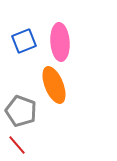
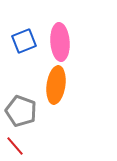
orange ellipse: moved 2 px right; rotated 30 degrees clockwise
red line: moved 2 px left, 1 px down
